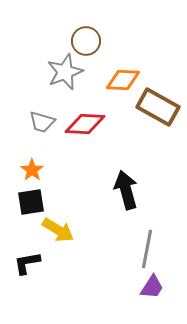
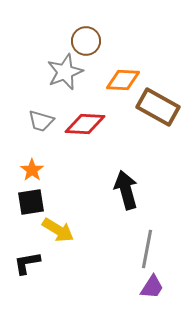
gray trapezoid: moved 1 px left, 1 px up
